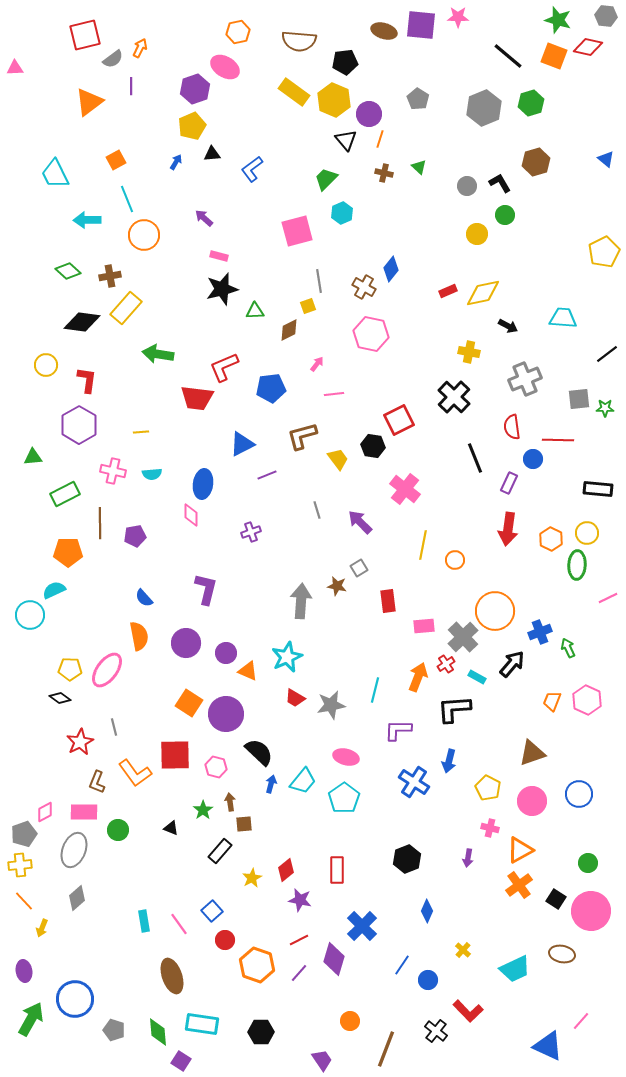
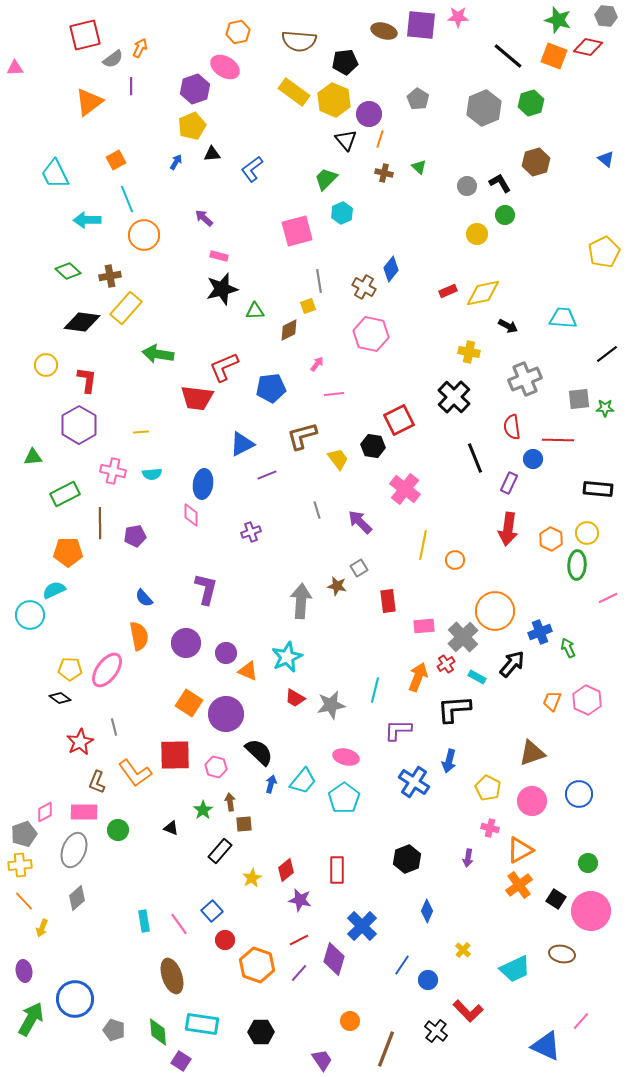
blue triangle at (548, 1046): moved 2 px left
